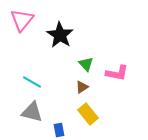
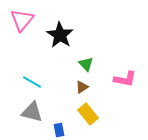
pink L-shape: moved 8 px right, 6 px down
